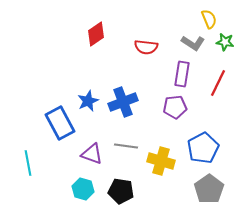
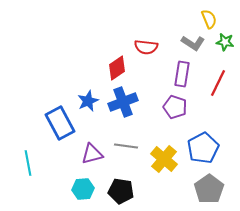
red diamond: moved 21 px right, 34 px down
purple pentagon: rotated 25 degrees clockwise
purple triangle: rotated 35 degrees counterclockwise
yellow cross: moved 3 px right, 2 px up; rotated 24 degrees clockwise
cyan hexagon: rotated 20 degrees counterclockwise
